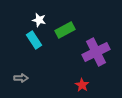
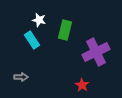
green rectangle: rotated 48 degrees counterclockwise
cyan rectangle: moved 2 px left
gray arrow: moved 1 px up
